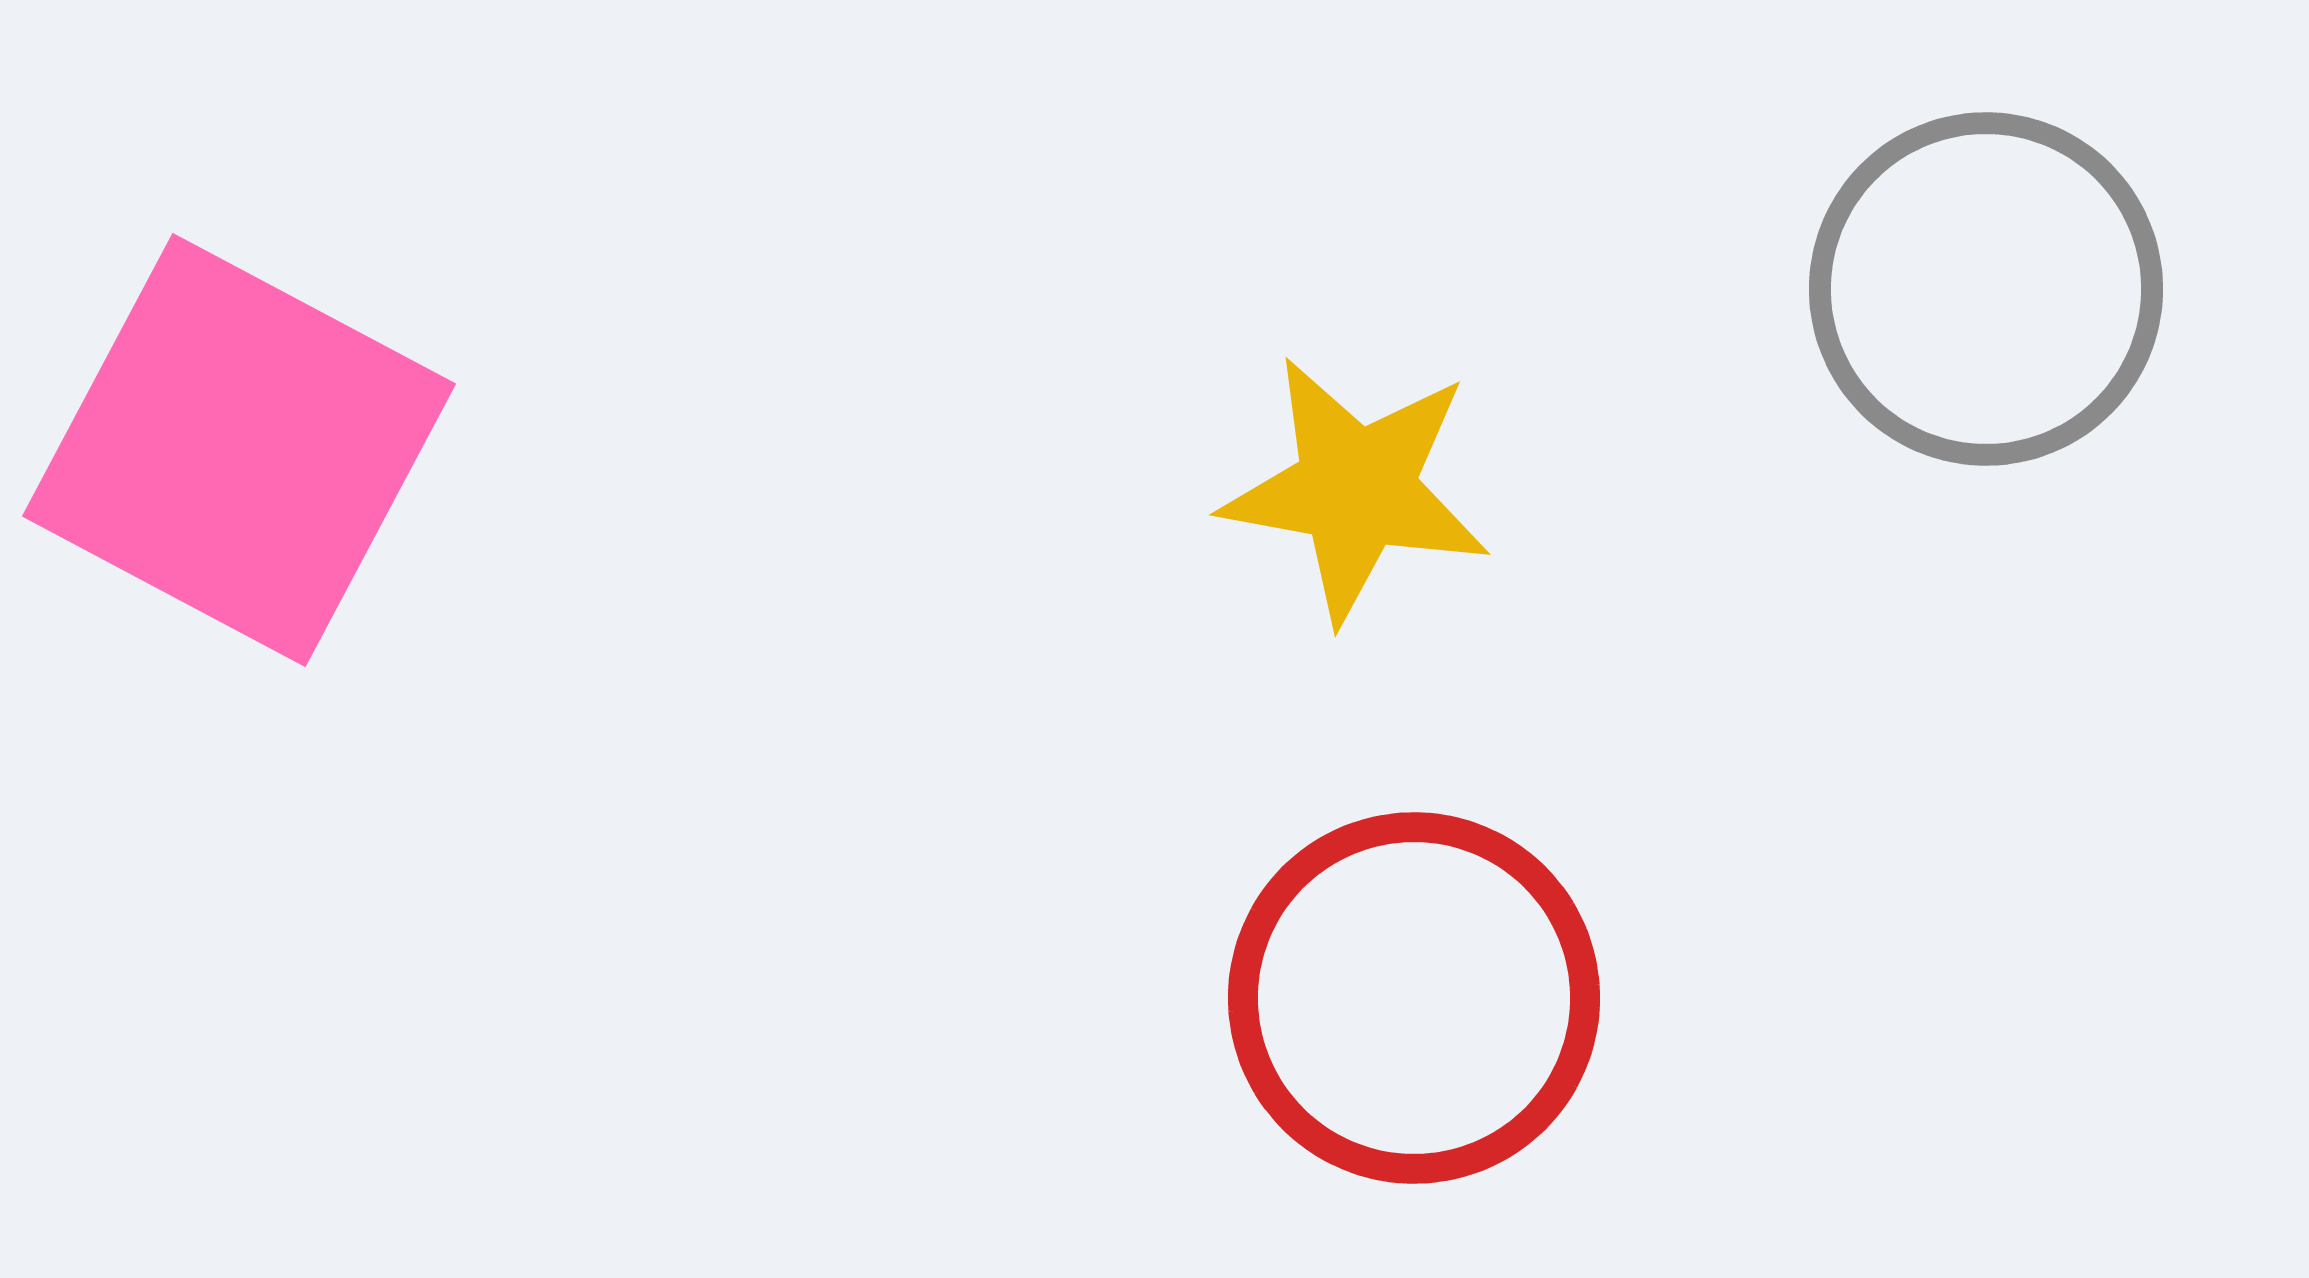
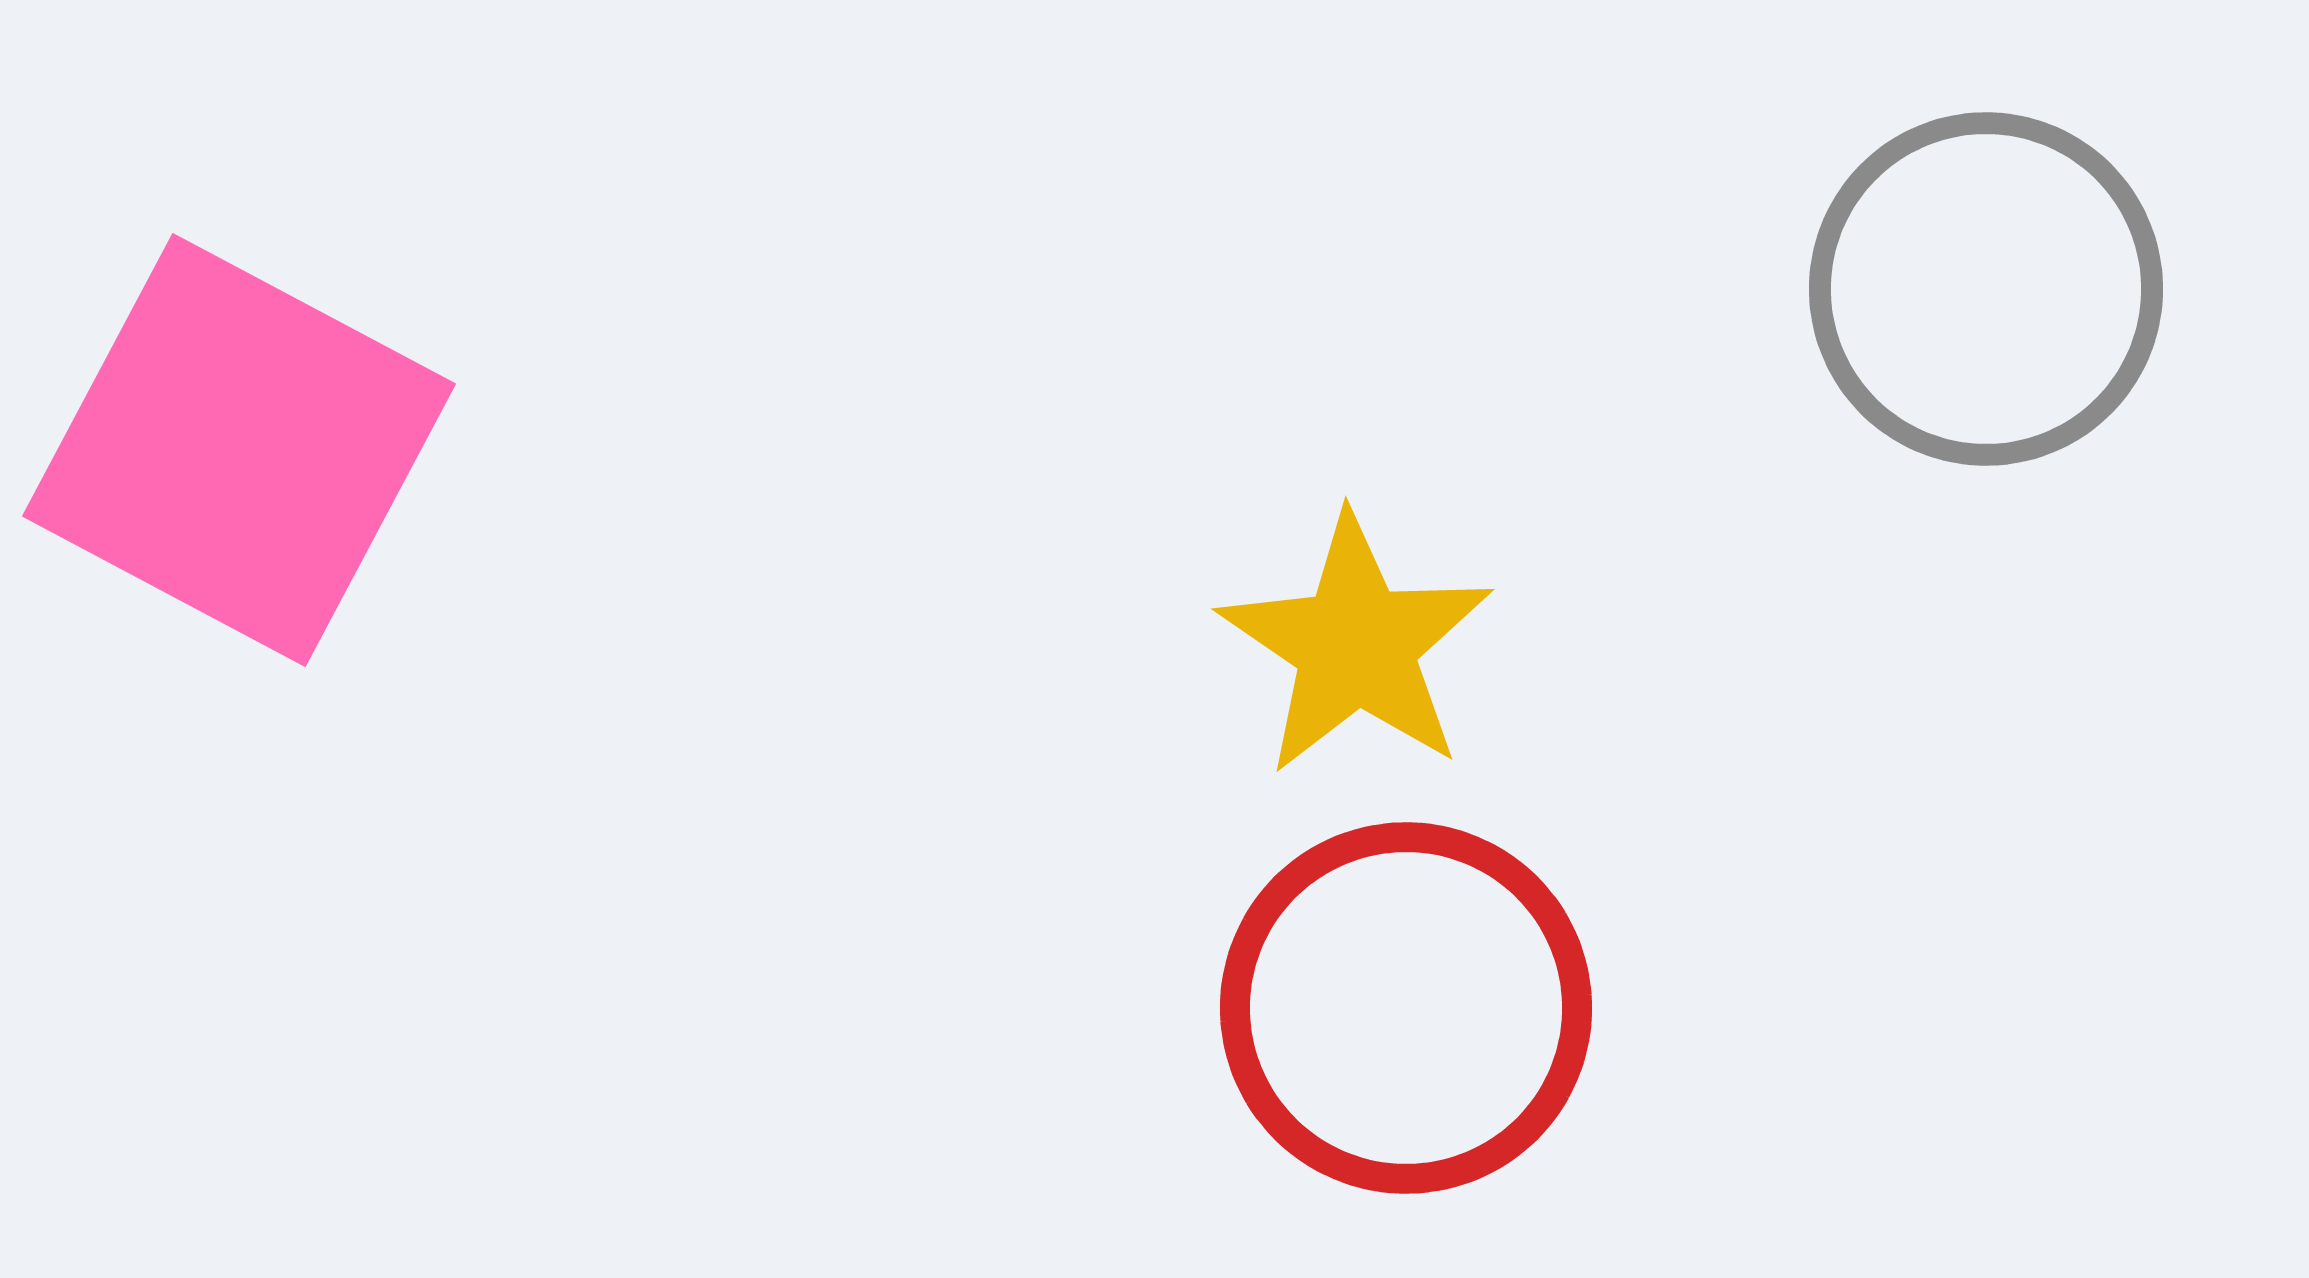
yellow star: moved 156 px down; rotated 24 degrees clockwise
red circle: moved 8 px left, 10 px down
